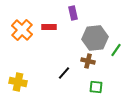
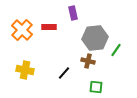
yellow cross: moved 7 px right, 12 px up
